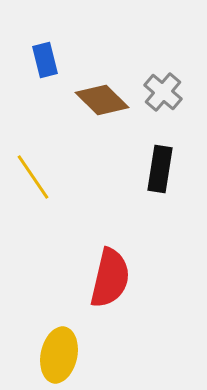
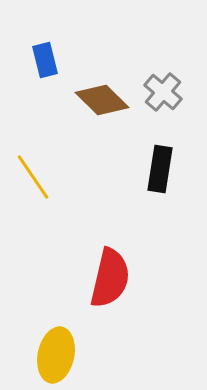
yellow ellipse: moved 3 px left
